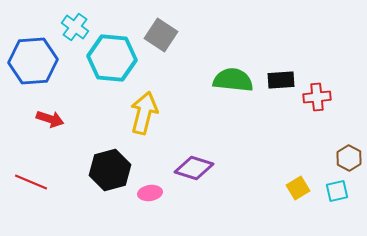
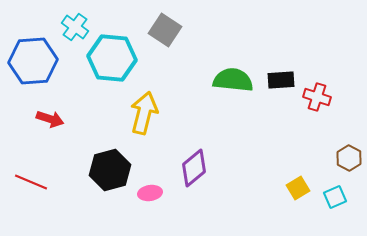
gray square: moved 4 px right, 5 px up
red cross: rotated 24 degrees clockwise
purple diamond: rotated 57 degrees counterclockwise
cyan square: moved 2 px left, 6 px down; rotated 10 degrees counterclockwise
